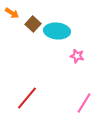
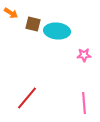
orange arrow: moved 1 px left
brown square: rotated 28 degrees counterclockwise
pink star: moved 7 px right, 1 px up; rotated 16 degrees counterclockwise
pink line: rotated 35 degrees counterclockwise
